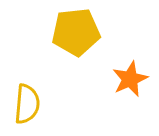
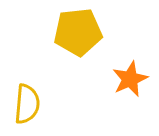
yellow pentagon: moved 2 px right
